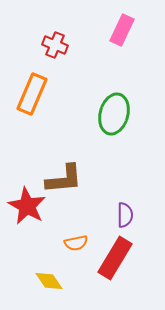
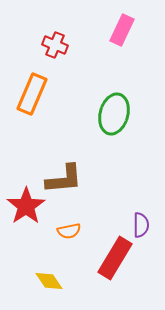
red star: moved 1 px left; rotated 9 degrees clockwise
purple semicircle: moved 16 px right, 10 px down
orange semicircle: moved 7 px left, 12 px up
